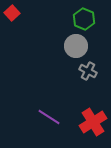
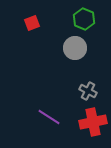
red square: moved 20 px right, 10 px down; rotated 21 degrees clockwise
gray circle: moved 1 px left, 2 px down
gray cross: moved 20 px down
red cross: rotated 20 degrees clockwise
